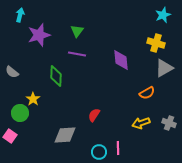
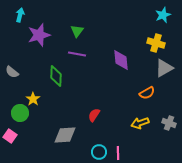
yellow arrow: moved 1 px left
pink line: moved 5 px down
